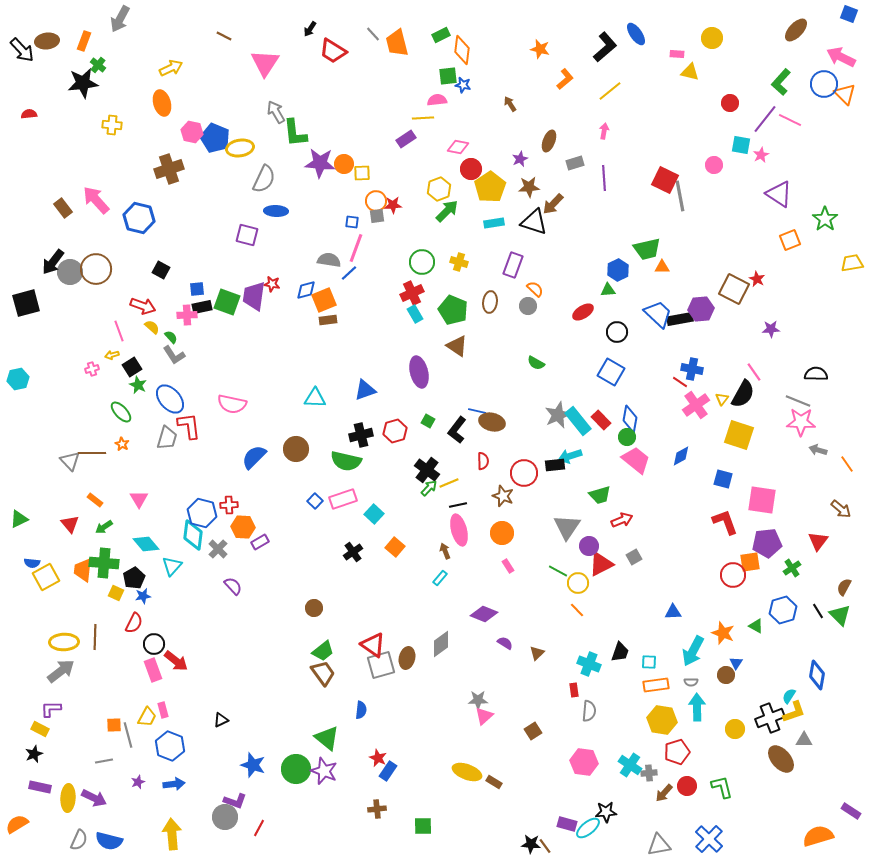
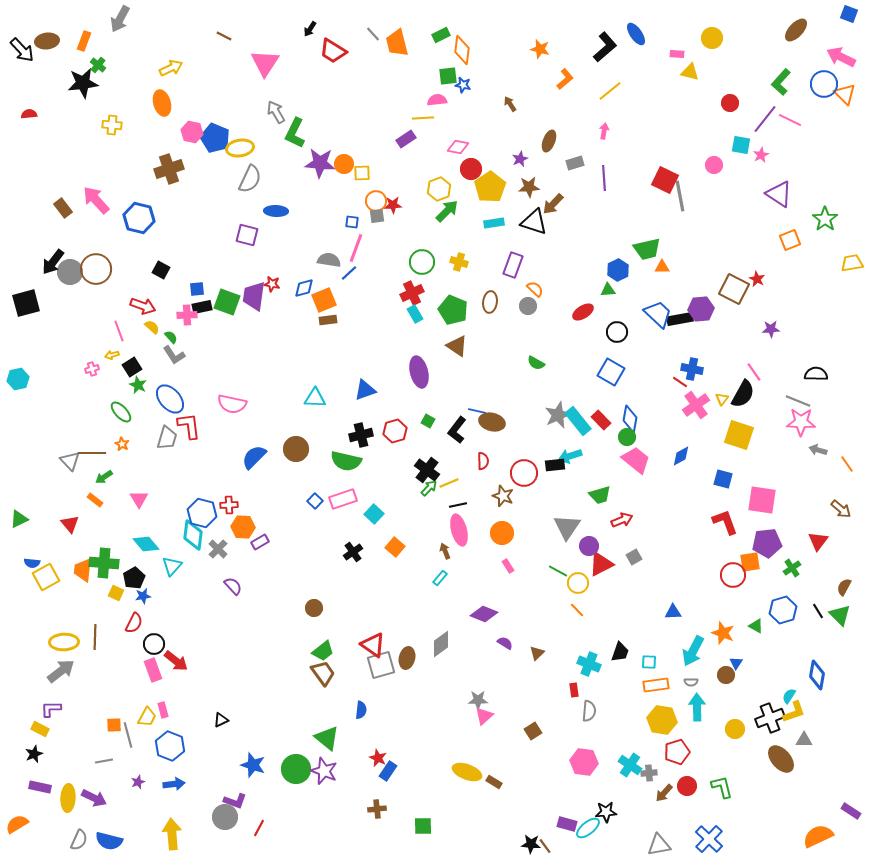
green L-shape at (295, 133): rotated 32 degrees clockwise
gray semicircle at (264, 179): moved 14 px left
blue diamond at (306, 290): moved 2 px left, 2 px up
green arrow at (104, 527): moved 50 px up
orange semicircle at (818, 836): rotated 8 degrees counterclockwise
